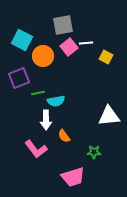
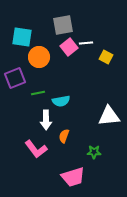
cyan square: moved 3 px up; rotated 20 degrees counterclockwise
orange circle: moved 4 px left, 1 px down
purple square: moved 4 px left
cyan semicircle: moved 5 px right
orange semicircle: rotated 56 degrees clockwise
